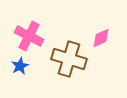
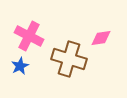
pink diamond: rotated 15 degrees clockwise
